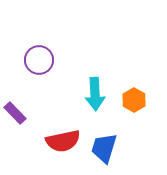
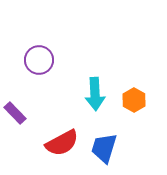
red semicircle: moved 1 px left, 2 px down; rotated 16 degrees counterclockwise
